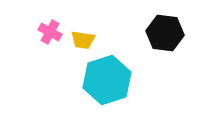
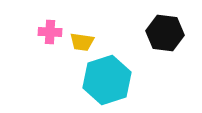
pink cross: rotated 25 degrees counterclockwise
yellow trapezoid: moved 1 px left, 2 px down
